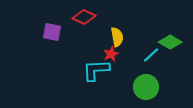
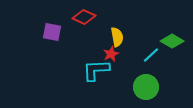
green diamond: moved 2 px right, 1 px up
